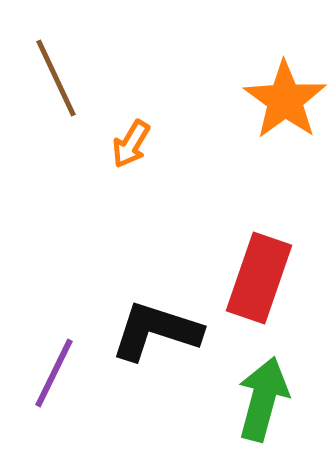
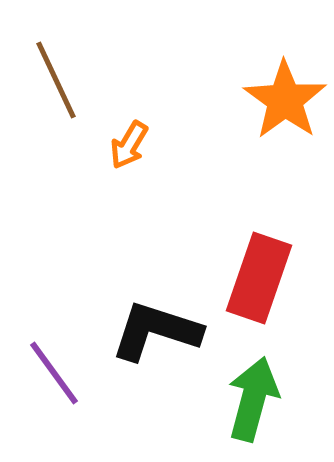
brown line: moved 2 px down
orange arrow: moved 2 px left, 1 px down
purple line: rotated 62 degrees counterclockwise
green arrow: moved 10 px left
